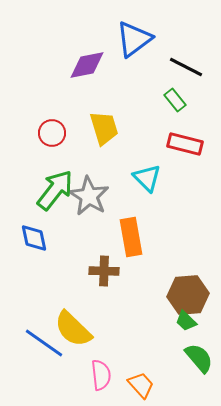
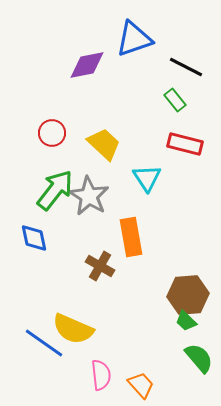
blue triangle: rotated 18 degrees clockwise
yellow trapezoid: moved 16 px down; rotated 30 degrees counterclockwise
cyan triangle: rotated 12 degrees clockwise
brown cross: moved 4 px left, 5 px up; rotated 28 degrees clockwise
yellow semicircle: rotated 21 degrees counterclockwise
